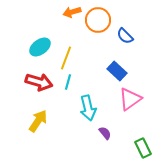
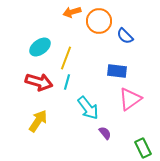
orange circle: moved 1 px right, 1 px down
blue rectangle: rotated 36 degrees counterclockwise
cyan line: moved 1 px left
cyan arrow: rotated 25 degrees counterclockwise
